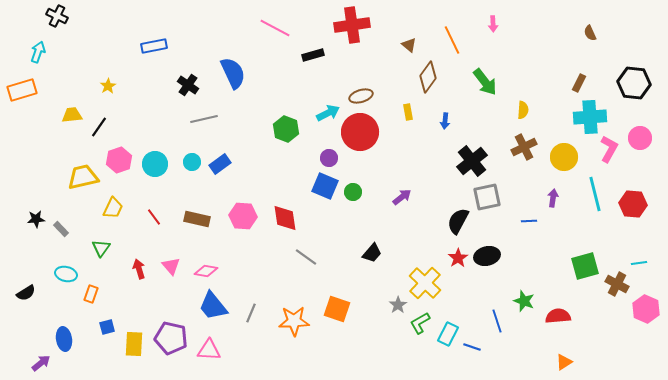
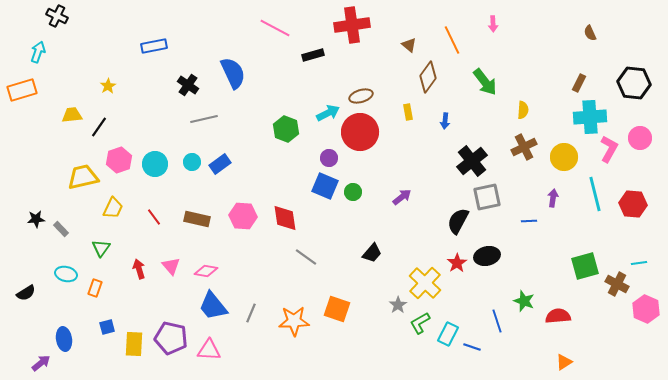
red star at (458, 258): moved 1 px left, 5 px down
orange rectangle at (91, 294): moved 4 px right, 6 px up
